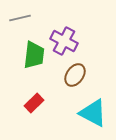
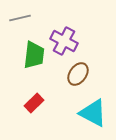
brown ellipse: moved 3 px right, 1 px up
